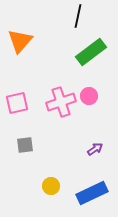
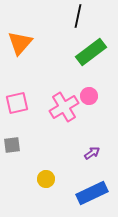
orange triangle: moved 2 px down
pink cross: moved 3 px right, 5 px down; rotated 12 degrees counterclockwise
gray square: moved 13 px left
purple arrow: moved 3 px left, 4 px down
yellow circle: moved 5 px left, 7 px up
